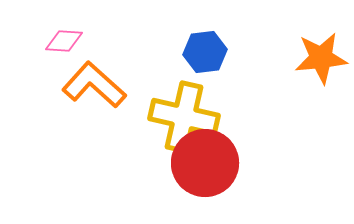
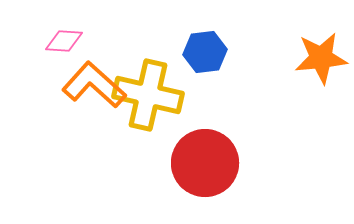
yellow cross: moved 36 px left, 22 px up
